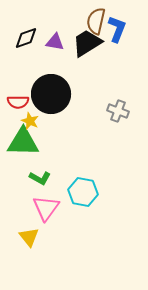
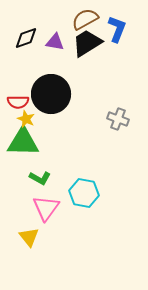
brown semicircle: moved 11 px left, 2 px up; rotated 48 degrees clockwise
gray cross: moved 8 px down
yellow star: moved 4 px left, 2 px up
cyan hexagon: moved 1 px right, 1 px down
